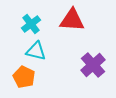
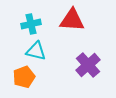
cyan cross: rotated 24 degrees clockwise
purple cross: moved 5 px left
orange pentagon: rotated 25 degrees clockwise
